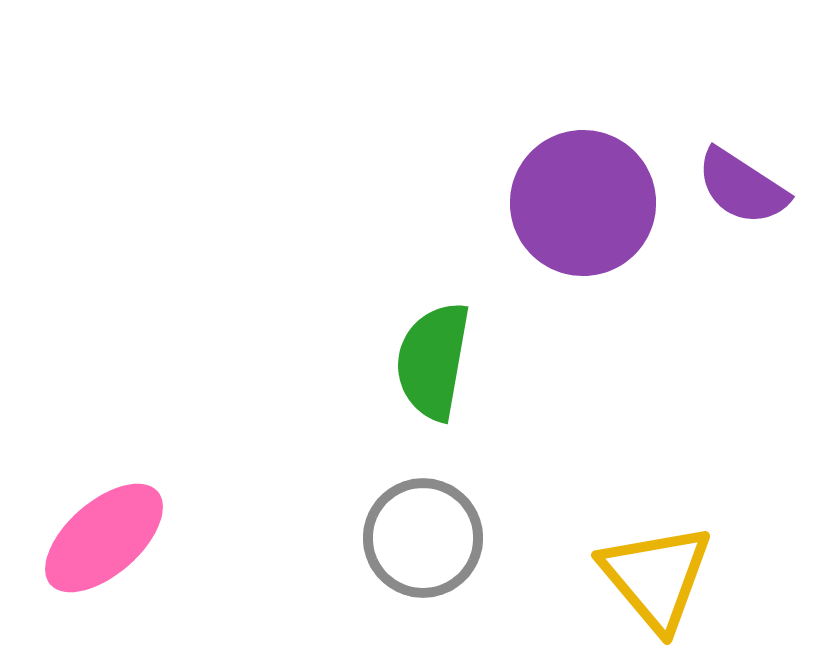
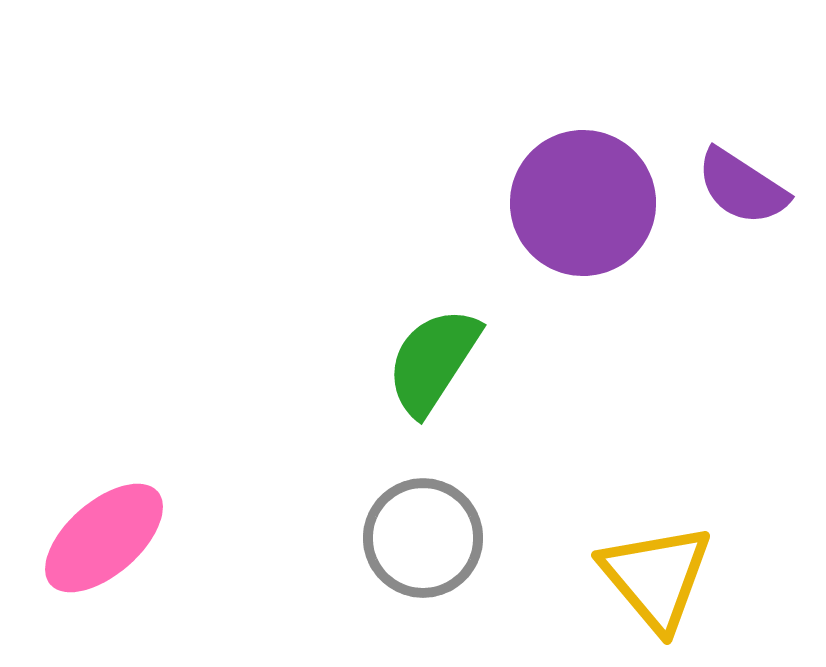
green semicircle: rotated 23 degrees clockwise
